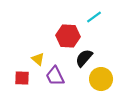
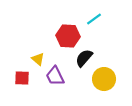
cyan line: moved 2 px down
yellow circle: moved 3 px right
